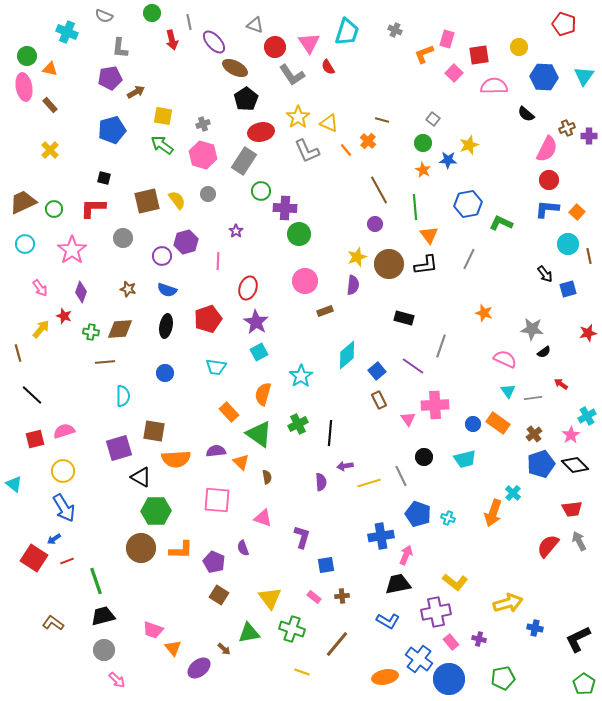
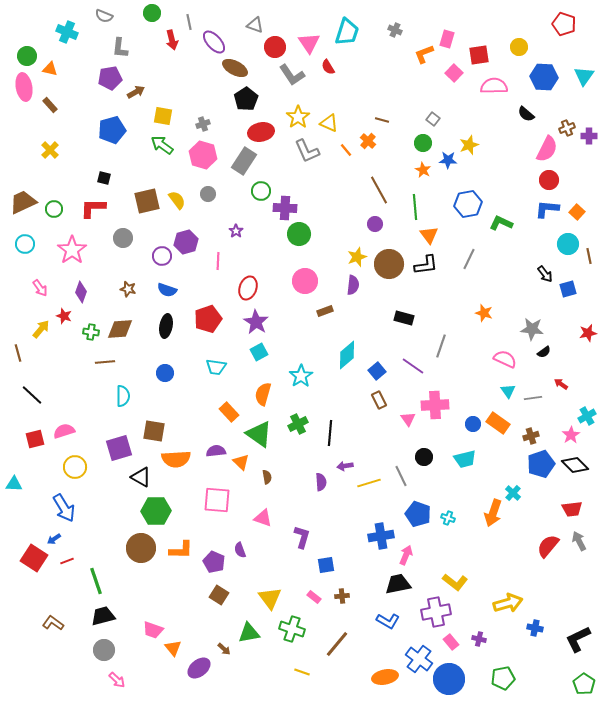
brown cross at (534, 434): moved 3 px left, 2 px down; rotated 21 degrees clockwise
yellow circle at (63, 471): moved 12 px right, 4 px up
cyan triangle at (14, 484): rotated 36 degrees counterclockwise
purple semicircle at (243, 548): moved 3 px left, 2 px down
